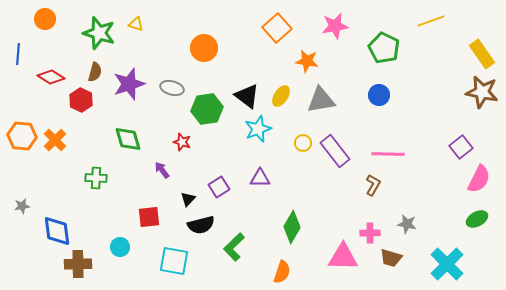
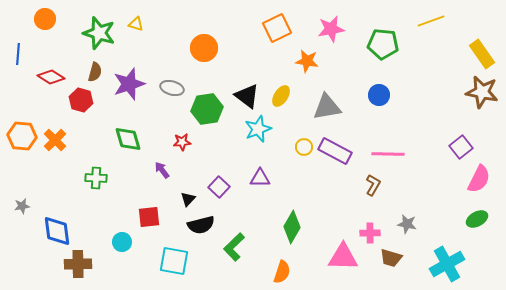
pink star at (335, 26): moved 4 px left, 3 px down
orange square at (277, 28): rotated 16 degrees clockwise
green pentagon at (384, 48): moved 1 px left, 4 px up; rotated 20 degrees counterclockwise
red hexagon at (81, 100): rotated 10 degrees counterclockwise
gray triangle at (321, 100): moved 6 px right, 7 px down
red star at (182, 142): rotated 24 degrees counterclockwise
yellow circle at (303, 143): moved 1 px right, 4 px down
purple rectangle at (335, 151): rotated 24 degrees counterclockwise
purple square at (219, 187): rotated 15 degrees counterclockwise
cyan circle at (120, 247): moved 2 px right, 5 px up
cyan cross at (447, 264): rotated 16 degrees clockwise
